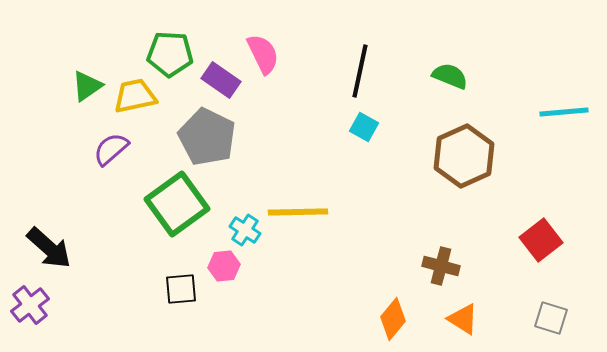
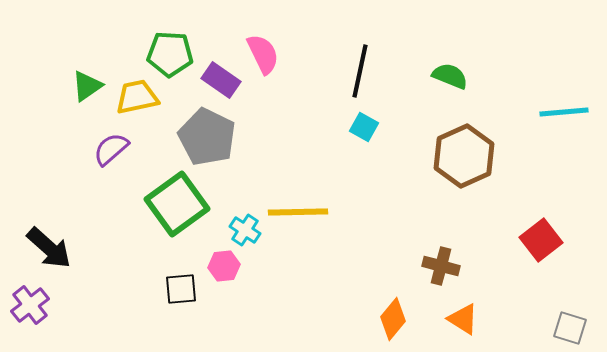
yellow trapezoid: moved 2 px right, 1 px down
gray square: moved 19 px right, 10 px down
